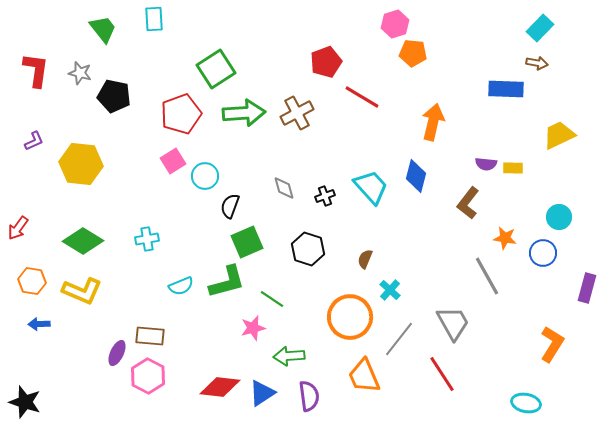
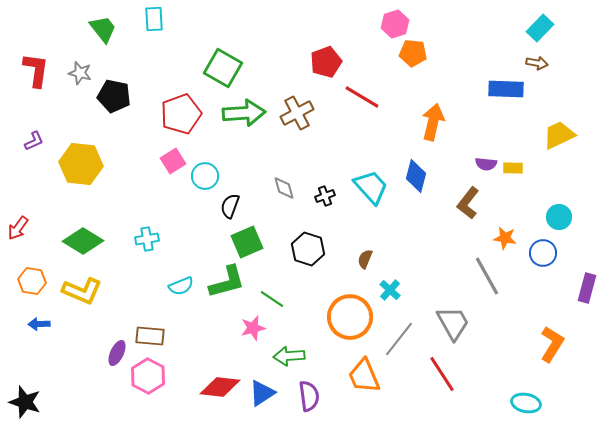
green square at (216, 69): moved 7 px right, 1 px up; rotated 27 degrees counterclockwise
